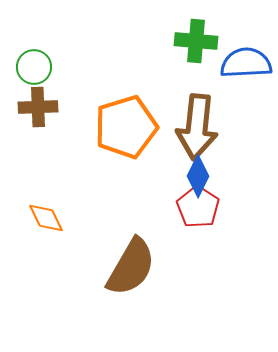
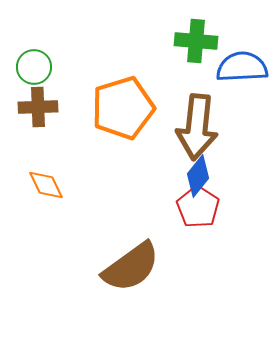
blue semicircle: moved 4 px left, 4 px down
orange pentagon: moved 3 px left, 19 px up
blue diamond: rotated 12 degrees clockwise
orange diamond: moved 33 px up
brown semicircle: rotated 24 degrees clockwise
